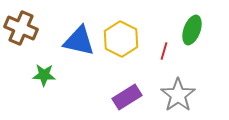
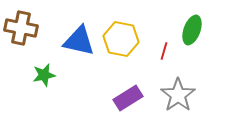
brown cross: rotated 12 degrees counterclockwise
yellow hexagon: rotated 16 degrees counterclockwise
green star: rotated 15 degrees counterclockwise
purple rectangle: moved 1 px right, 1 px down
